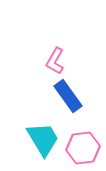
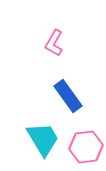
pink L-shape: moved 1 px left, 18 px up
pink hexagon: moved 3 px right, 1 px up
